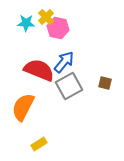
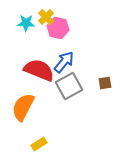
brown square: rotated 24 degrees counterclockwise
